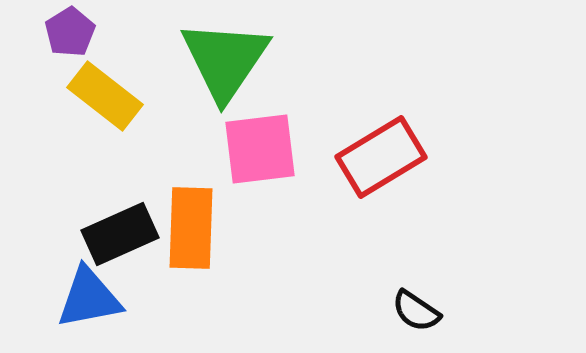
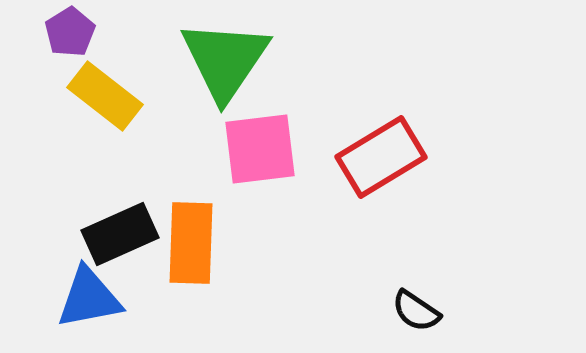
orange rectangle: moved 15 px down
